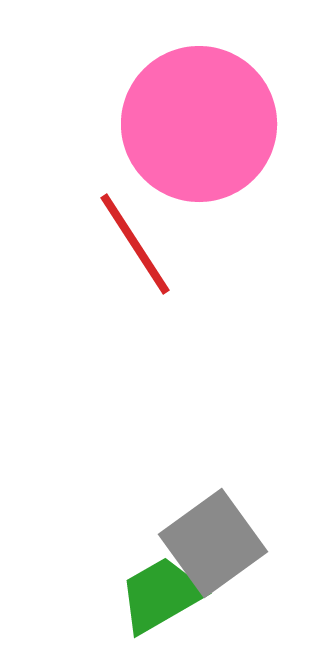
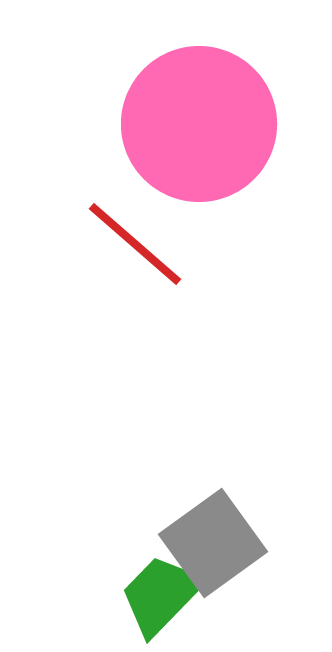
red line: rotated 16 degrees counterclockwise
green trapezoid: rotated 16 degrees counterclockwise
